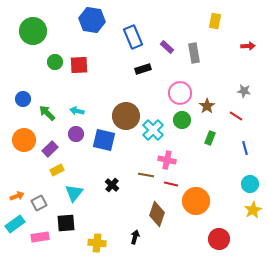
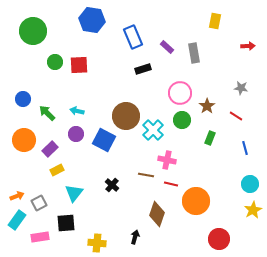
gray star at (244, 91): moved 3 px left, 3 px up
blue square at (104, 140): rotated 15 degrees clockwise
cyan rectangle at (15, 224): moved 2 px right, 4 px up; rotated 18 degrees counterclockwise
